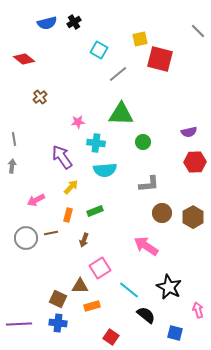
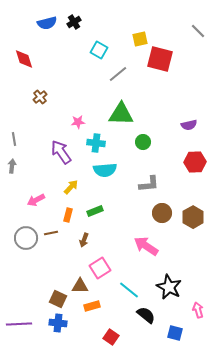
red diamond at (24, 59): rotated 35 degrees clockwise
purple semicircle at (189, 132): moved 7 px up
purple arrow at (62, 157): moved 1 px left, 5 px up
